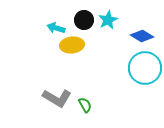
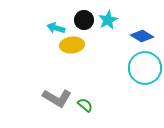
green semicircle: rotated 21 degrees counterclockwise
